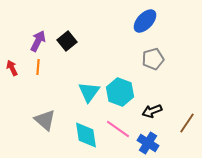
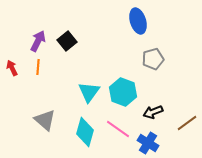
blue ellipse: moved 7 px left; rotated 60 degrees counterclockwise
cyan hexagon: moved 3 px right
black arrow: moved 1 px right, 1 px down
brown line: rotated 20 degrees clockwise
cyan diamond: moved 1 px left, 3 px up; rotated 24 degrees clockwise
